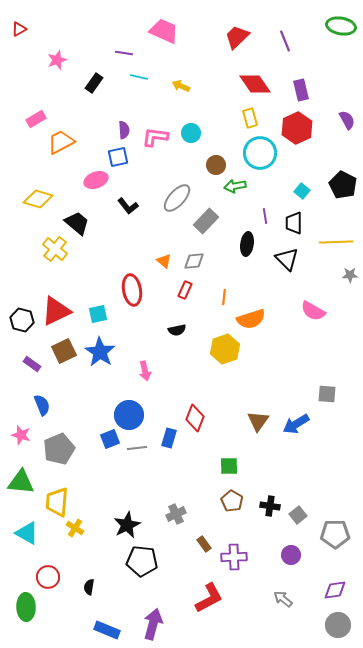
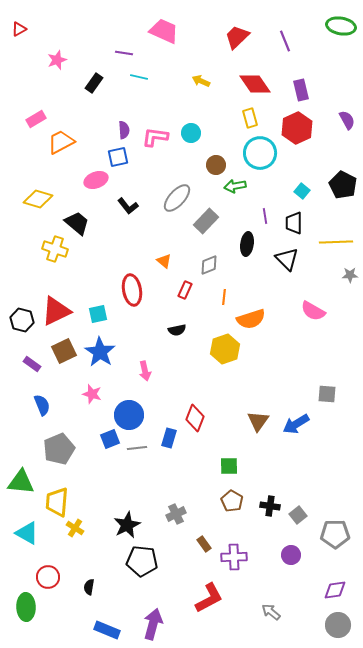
yellow arrow at (181, 86): moved 20 px right, 5 px up
yellow cross at (55, 249): rotated 20 degrees counterclockwise
gray diamond at (194, 261): moved 15 px right, 4 px down; rotated 15 degrees counterclockwise
pink star at (21, 435): moved 71 px right, 41 px up
gray arrow at (283, 599): moved 12 px left, 13 px down
